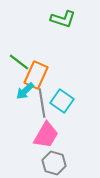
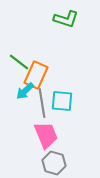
green L-shape: moved 3 px right
cyan square: rotated 30 degrees counterclockwise
pink trapezoid: rotated 52 degrees counterclockwise
